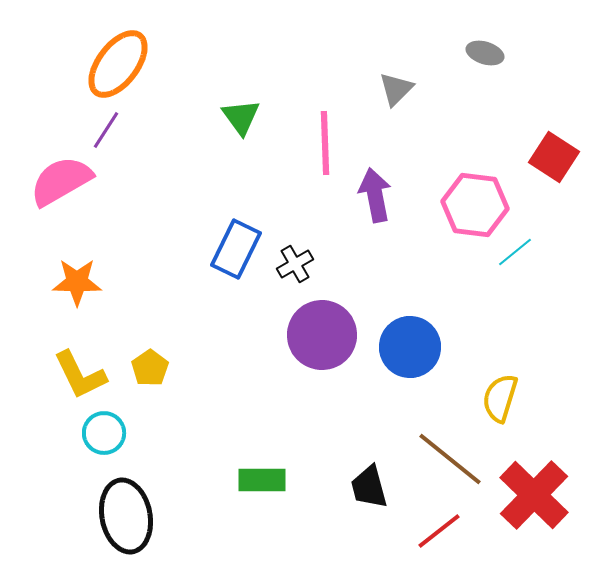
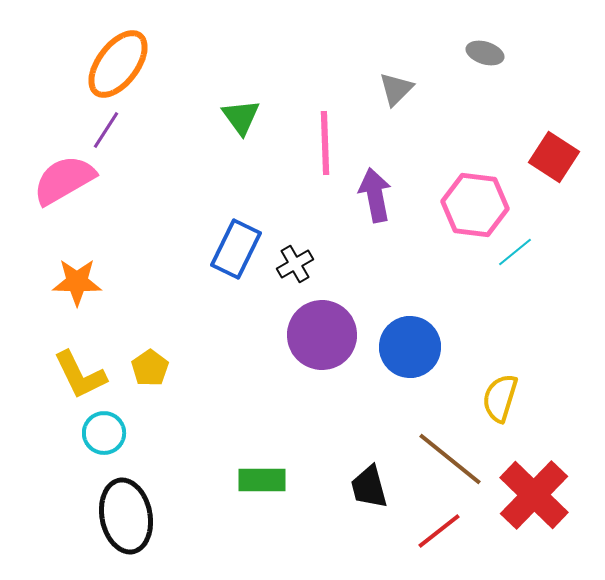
pink semicircle: moved 3 px right, 1 px up
